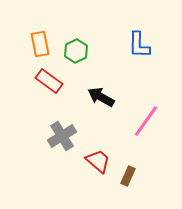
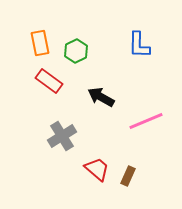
orange rectangle: moved 1 px up
pink line: rotated 32 degrees clockwise
red trapezoid: moved 1 px left, 8 px down
